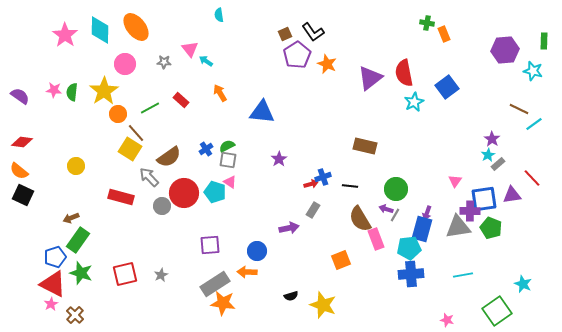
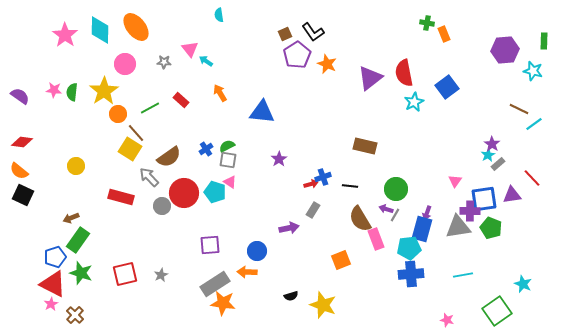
purple star at (492, 139): moved 5 px down
